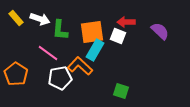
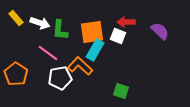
white arrow: moved 4 px down
